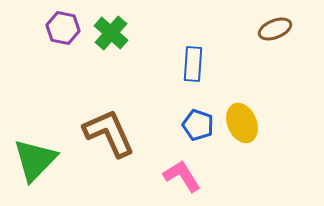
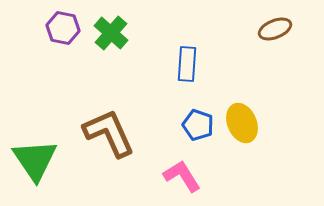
blue rectangle: moved 6 px left
green triangle: rotated 18 degrees counterclockwise
